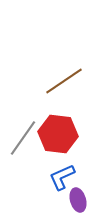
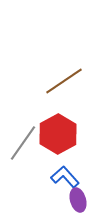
red hexagon: rotated 24 degrees clockwise
gray line: moved 5 px down
blue L-shape: moved 3 px right; rotated 72 degrees clockwise
